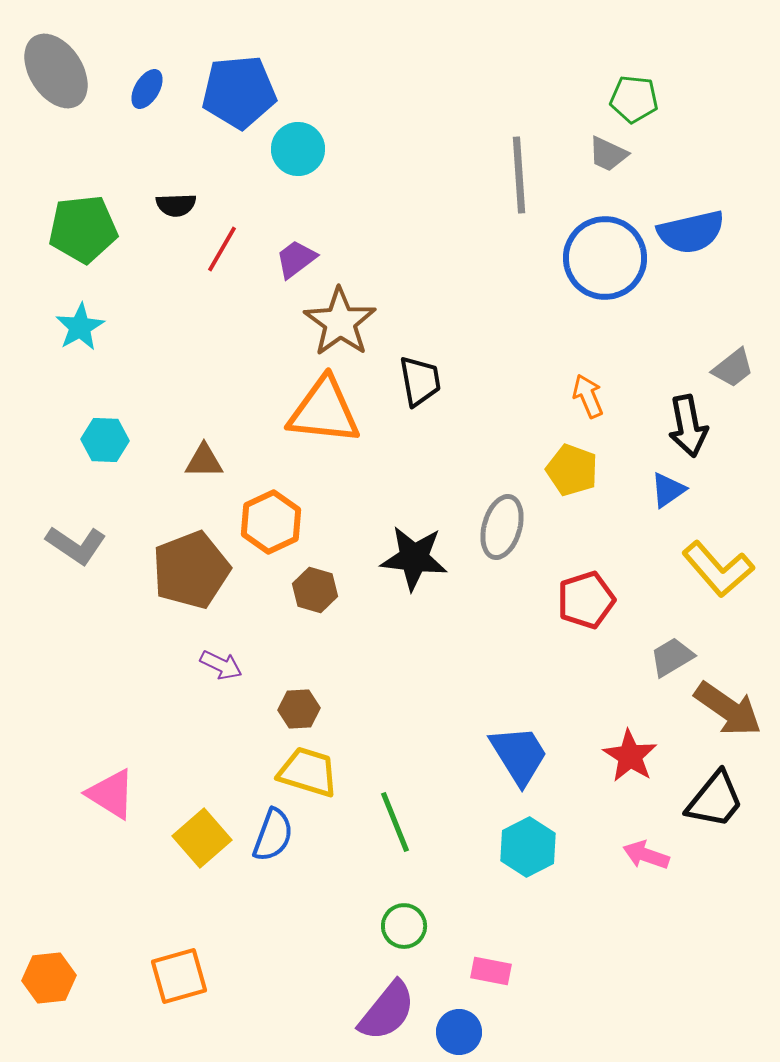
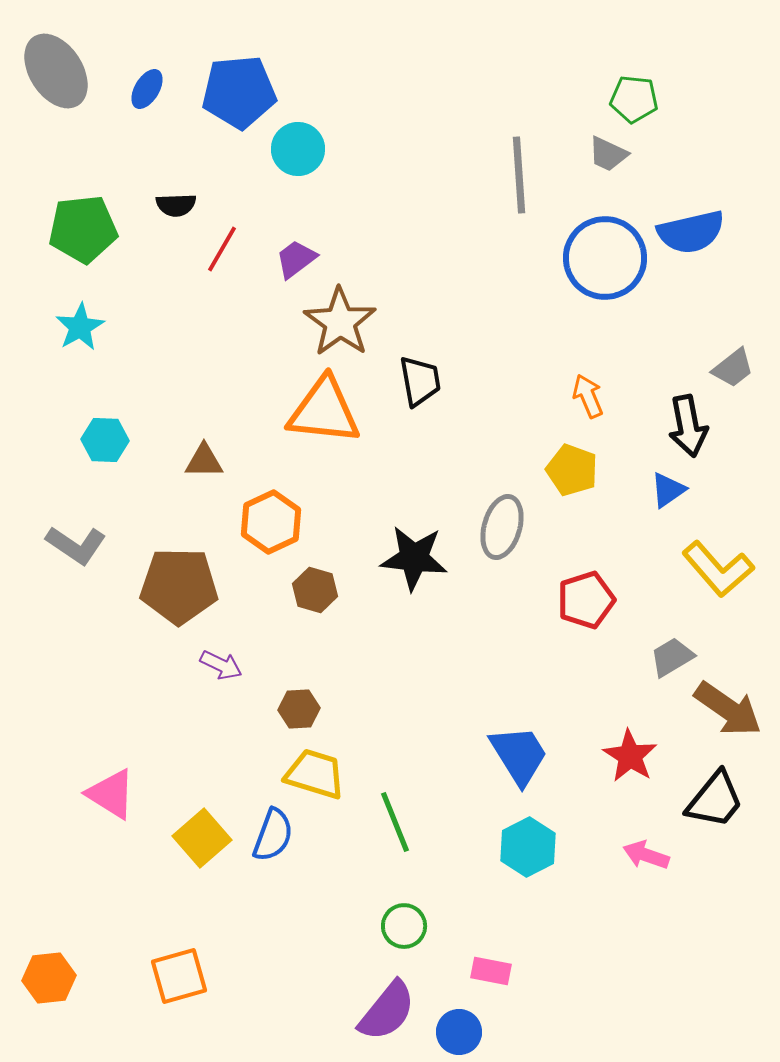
brown pentagon at (191, 570): moved 12 px left, 16 px down; rotated 22 degrees clockwise
yellow trapezoid at (308, 772): moved 7 px right, 2 px down
